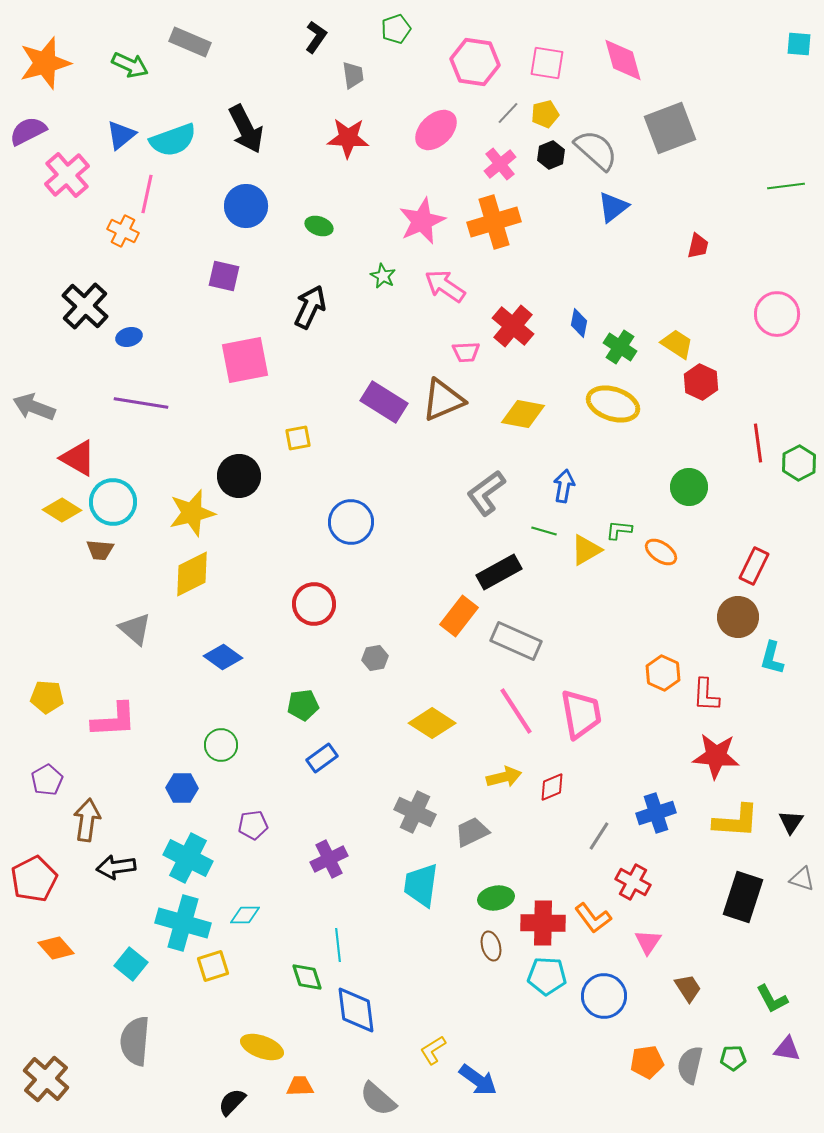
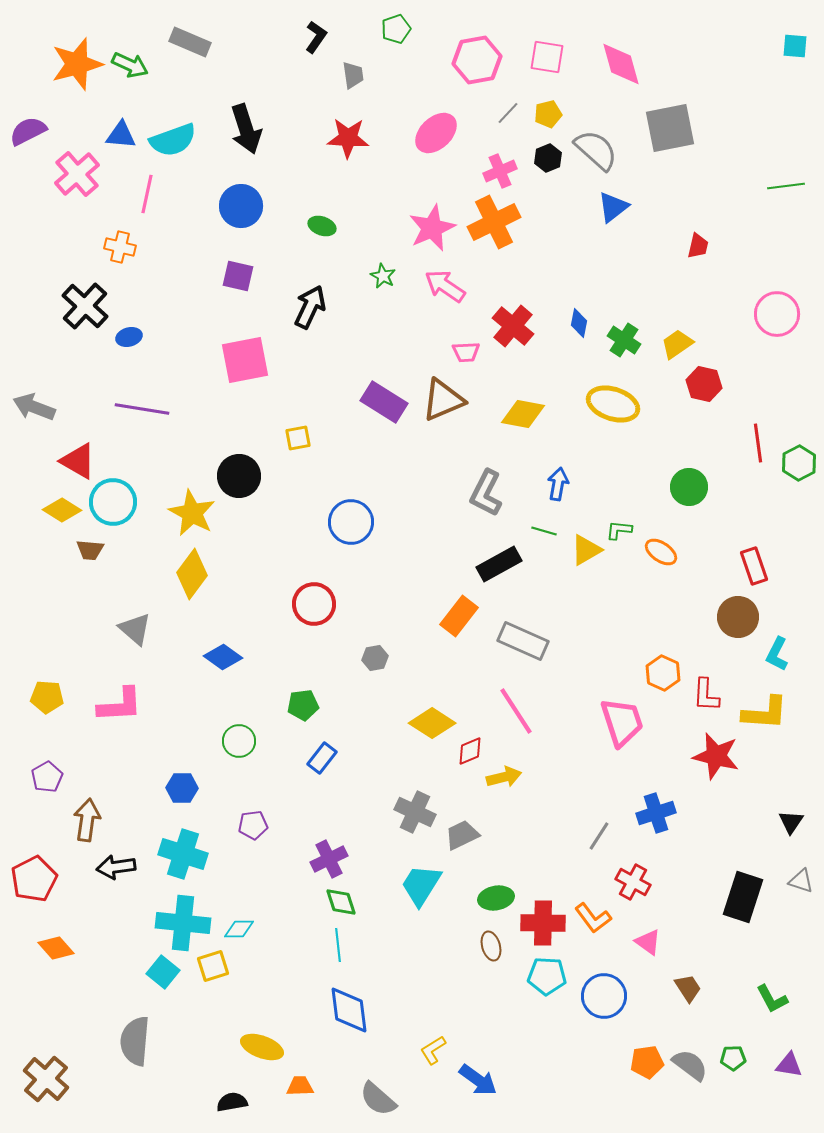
cyan square at (799, 44): moved 4 px left, 2 px down
pink diamond at (623, 60): moved 2 px left, 4 px down
pink hexagon at (475, 62): moved 2 px right, 2 px up; rotated 18 degrees counterclockwise
orange star at (45, 63): moved 32 px right, 1 px down
pink square at (547, 63): moved 6 px up
yellow pentagon at (545, 114): moved 3 px right
gray square at (670, 128): rotated 10 degrees clockwise
black arrow at (246, 129): rotated 9 degrees clockwise
pink ellipse at (436, 130): moved 3 px down
blue triangle at (121, 135): rotated 44 degrees clockwise
black hexagon at (551, 155): moved 3 px left, 3 px down
pink cross at (500, 164): moved 7 px down; rotated 16 degrees clockwise
pink cross at (67, 175): moved 10 px right, 1 px up
blue circle at (246, 206): moved 5 px left
pink star at (422, 221): moved 10 px right, 7 px down
orange cross at (494, 222): rotated 9 degrees counterclockwise
green ellipse at (319, 226): moved 3 px right
orange cross at (123, 231): moved 3 px left, 16 px down; rotated 12 degrees counterclockwise
purple square at (224, 276): moved 14 px right
yellow trapezoid at (677, 344): rotated 68 degrees counterclockwise
green cross at (620, 347): moved 4 px right, 7 px up
red hexagon at (701, 382): moved 3 px right, 2 px down; rotated 12 degrees counterclockwise
purple line at (141, 403): moved 1 px right, 6 px down
red triangle at (78, 458): moved 3 px down
blue arrow at (564, 486): moved 6 px left, 2 px up
gray L-shape at (486, 493): rotated 27 degrees counterclockwise
yellow star at (192, 513): rotated 30 degrees counterclockwise
brown trapezoid at (100, 550): moved 10 px left
red rectangle at (754, 566): rotated 45 degrees counterclockwise
black rectangle at (499, 572): moved 8 px up
yellow diamond at (192, 574): rotated 27 degrees counterclockwise
gray rectangle at (516, 641): moved 7 px right
cyan L-shape at (772, 658): moved 5 px right, 4 px up; rotated 12 degrees clockwise
pink trapezoid at (581, 714): moved 41 px right, 8 px down; rotated 8 degrees counterclockwise
pink L-shape at (114, 720): moved 6 px right, 15 px up
green circle at (221, 745): moved 18 px right, 4 px up
red star at (716, 756): rotated 9 degrees clockwise
blue rectangle at (322, 758): rotated 16 degrees counterclockwise
purple pentagon at (47, 780): moved 3 px up
red diamond at (552, 787): moved 82 px left, 36 px up
yellow L-shape at (736, 821): moved 29 px right, 108 px up
gray trapezoid at (472, 832): moved 10 px left, 3 px down
cyan cross at (188, 858): moved 5 px left, 4 px up; rotated 9 degrees counterclockwise
gray triangle at (802, 879): moved 1 px left, 2 px down
cyan trapezoid at (421, 885): rotated 24 degrees clockwise
cyan diamond at (245, 915): moved 6 px left, 14 px down
cyan cross at (183, 923): rotated 10 degrees counterclockwise
pink triangle at (648, 942): rotated 28 degrees counterclockwise
cyan square at (131, 964): moved 32 px right, 8 px down
green diamond at (307, 977): moved 34 px right, 75 px up
blue diamond at (356, 1010): moved 7 px left
purple triangle at (787, 1049): moved 2 px right, 16 px down
gray semicircle at (690, 1065): rotated 114 degrees clockwise
black semicircle at (232, 1102): rotated 36 degrees clockwise
